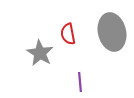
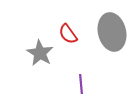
red semicircle: rotated 25 degrees counterclockwise
purple line: moved 1 px right, 2 px down
